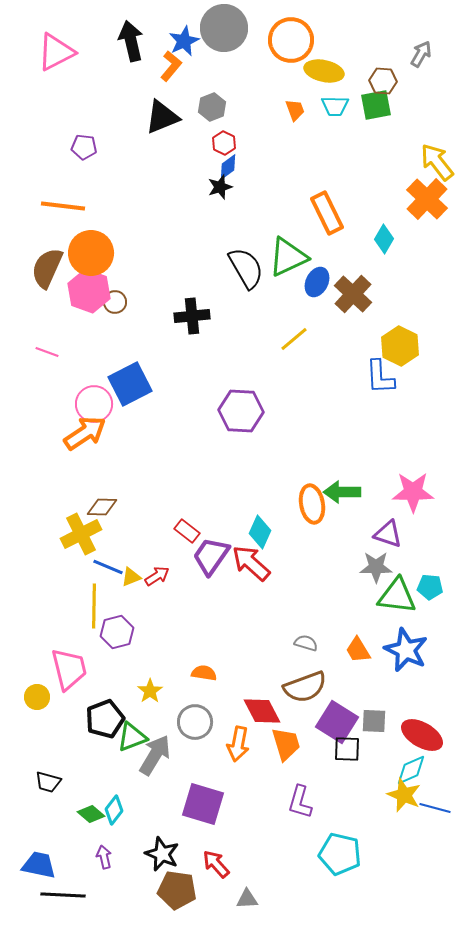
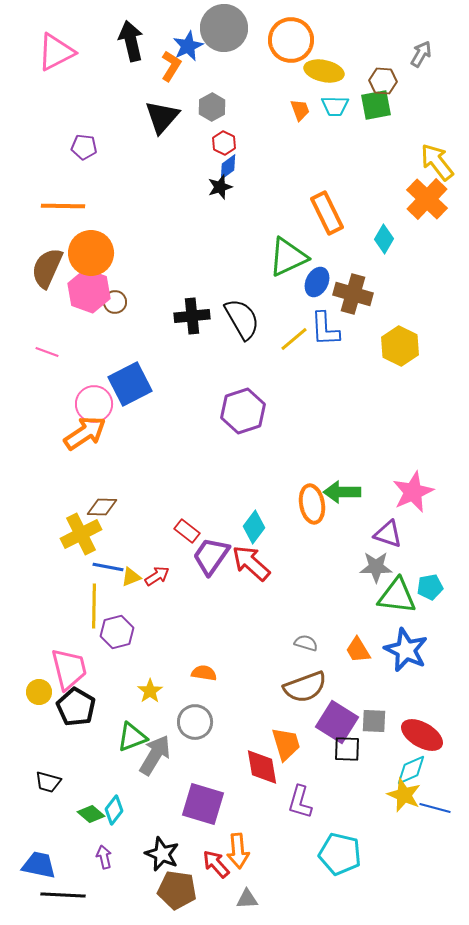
blue star at (184, 41): moved 4 px right, 5 px down
orange L-shape at (171, 66): rotated 8 degrees counterclockwise
gray hexagon at (212, 107): rotated 8 degrees counterclockwise
orange trapezoid at (295, 110): moved 5 px right
black triangle at (162, 117): rotated 27 degrees counterclockwise
orange line at (63, 206): rotated 6 degrees counterclockwise
black semicircle at (246, 268): moved 4 px left, 51 px down
brown cross at (353, 294): rotated 27 degrees counterclockwise
blue L-shape at (380, 377): moved 55 px left, 48 px up
purple hexagon at (241, 411): moved 2 px right; rotated 21 degrees counterclockwise
pink star at (413, 492): rotated 24 degrees counterclockwise
cyan diamond at (260, 532): moved 6 px left, 5 px up; rotated 12 degrees clockwise
blue line at (108, 567): rotated 12 degrees counterclockwise
cyan pentagon at (430, 587): rotated 15 degrees counterclockwise
yellow circle at (37, 697): moved 2 px right, 5 px up
red diamond at (262, 711): moved 56 px down; rotated 18 degrees clockwise
black pentagon at (105, 719): moved 29 px left, 12 px up; rotated 21 degrees counterclockwise
orange arrow at (238, 744): moved 107 px down; rotated 16 degrees counterclockwise
